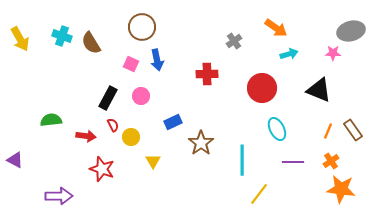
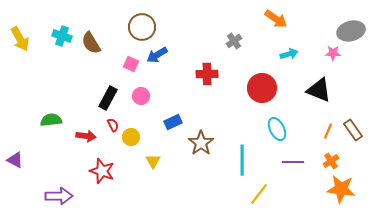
orange arrow: moved 9 px up
blue arrow: moved 5 px up; rotated 70 degrees clockwise
red star: moved 2 px down
